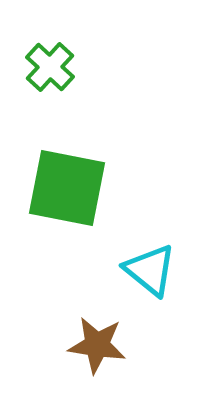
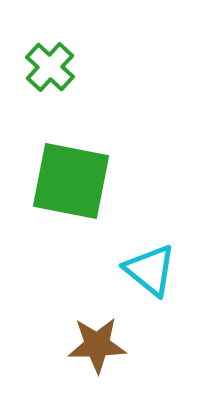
green square: moved 4 px right, 7 px up
brown star: rotated 10 degrees counterclockwise
